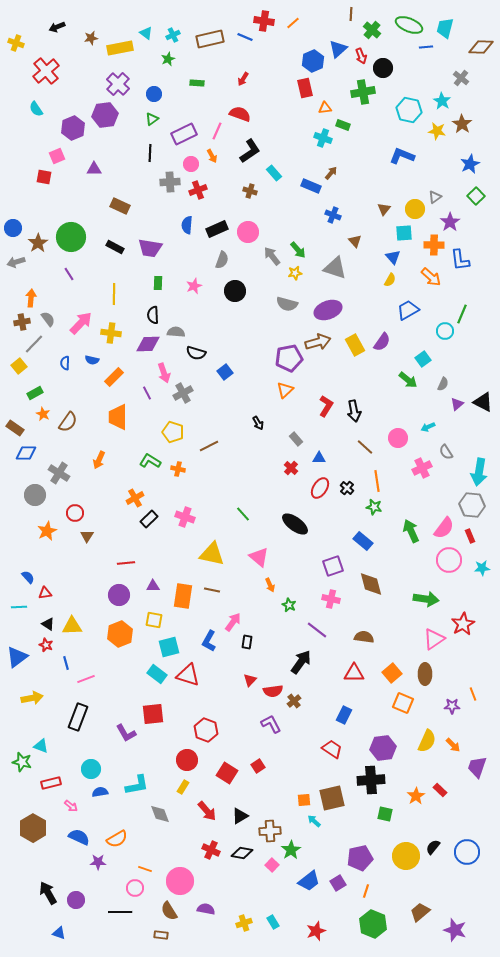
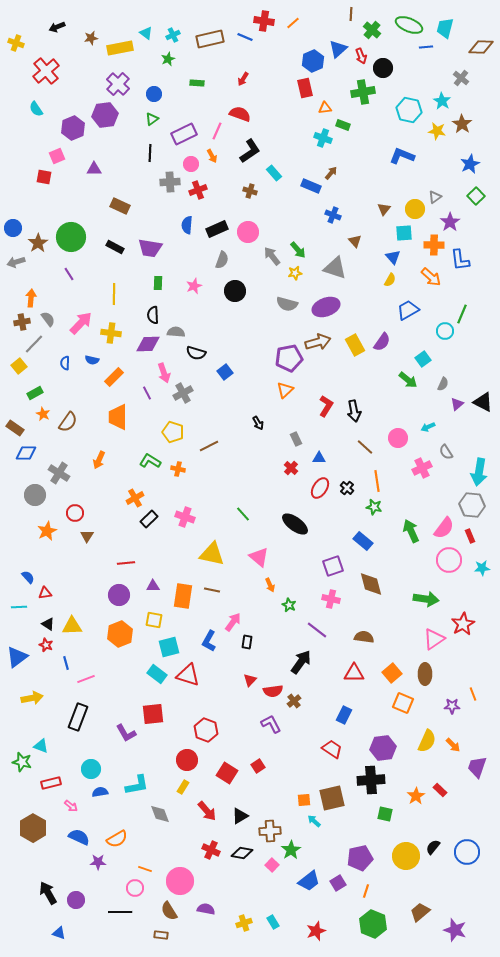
purple ellipse at (328, 310): moved 2 px left, 3 px up
gray rectangle at (296, 439): rotated 16 degrees clockwise
